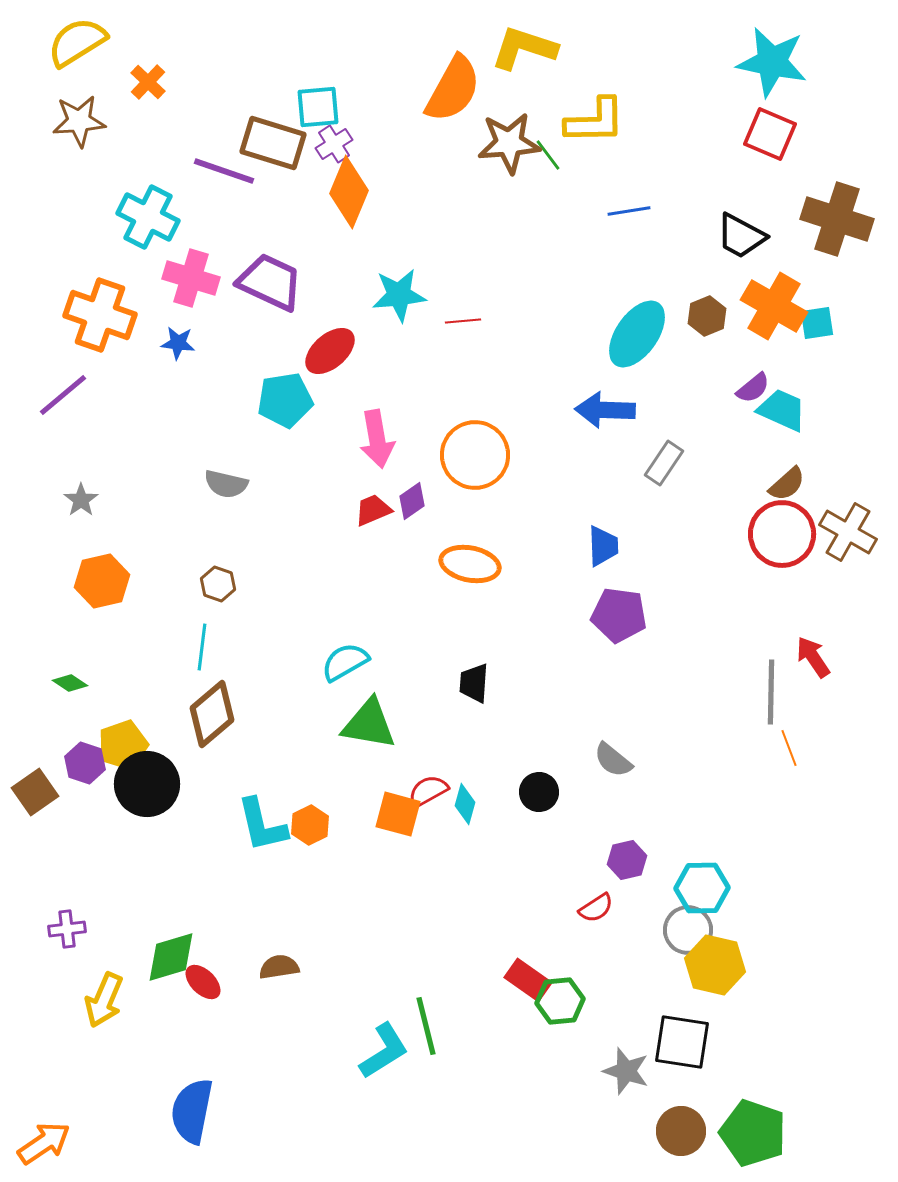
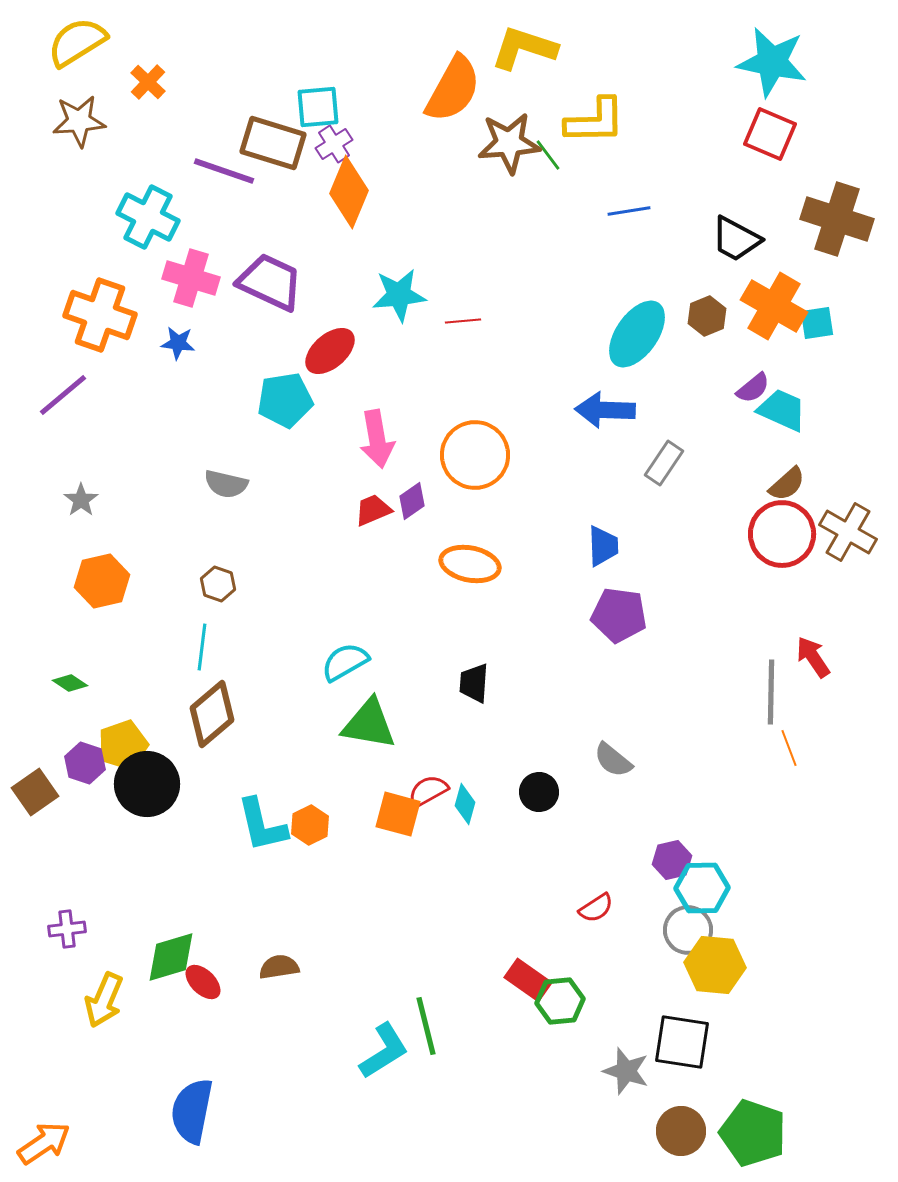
black trapezoid at (741, 236): moved 5 px left, 3 px down
purple hexagon at (627, 860): moved 45 px right
yellow hexagon at (715, 965): rotated 8 degrees counterclockwise
